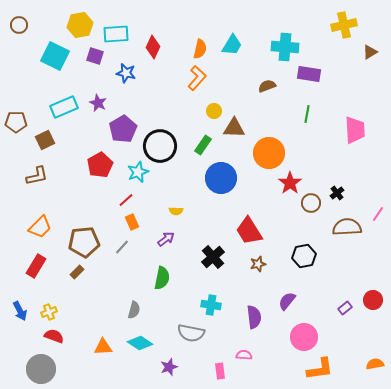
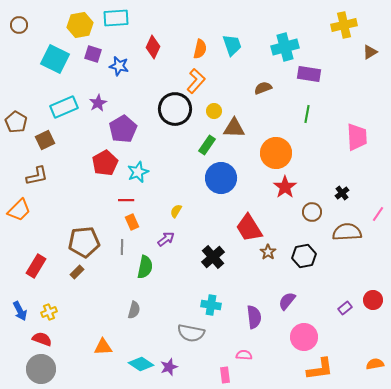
cyan rectangle at (116, 34): moved 16 px up
cyan trapezoid at (232, 45): rotated 50 degrees counterclockwise
cyan cross at (285, 47): rotated 20 degrees counterclockwise
cyan square at (55, 56): moved 3 px down
purple square at (95, 56): moved 2 px left, 2 px up
blue star at (126, 73): moved 7 px left, 7 px up
orange L-shape at (197, 78): moved 1 px left, 3 px down
brown semicircle at (267, 86): moved 4 px left, 2 px down
purple star at (98, 103): rotated 18 degrees clockwise
brown pentagon at (16, 122): rotated 30 degrees clockwise
pink trapezoid at (355, 130): moved 2 px right, 7 px down
green rectangle at (203, 145): moved 4 px right
black circle at (160, 146): moved 15 px right, 37 px up
orange circle at (269, 153): moved 7 px right
red pentagon at (100, 165): moved 5 px right, 2 px up
red star at (290, 183): moved 5 px left, 4 px down
black cross at (337, 193): moved 5 px right
red line at (126, 200): rotated 42 degrees clockwise
brown circle at (311, 203): moved 1 px right, 9 px down
yellow semicircle at (176, 211): rotated 120 degrees clockwise
orange trapezoid at (40, 227): moved 21 px left, 17 px up
brown semicircle at (347, 227): moved 5 px down
red trapezoid at (249, 231): moved 3 px up
gray line at (122, 247): rotated 42 degrees counterclockwise
brown star at (258, 264): moved 10 px right, 12 px up; rotated 21 degrees counterclockwise
green semicircle at (162, 278): moved 17 px left, 11 px up
red semicircle at (54, 336): moved 12 px left, 3 px down
cyan diamond at (140, 343): moved 1 px right, 21 px down
pink rectangle at (220, 371): moved 5 px right, 4 px down
